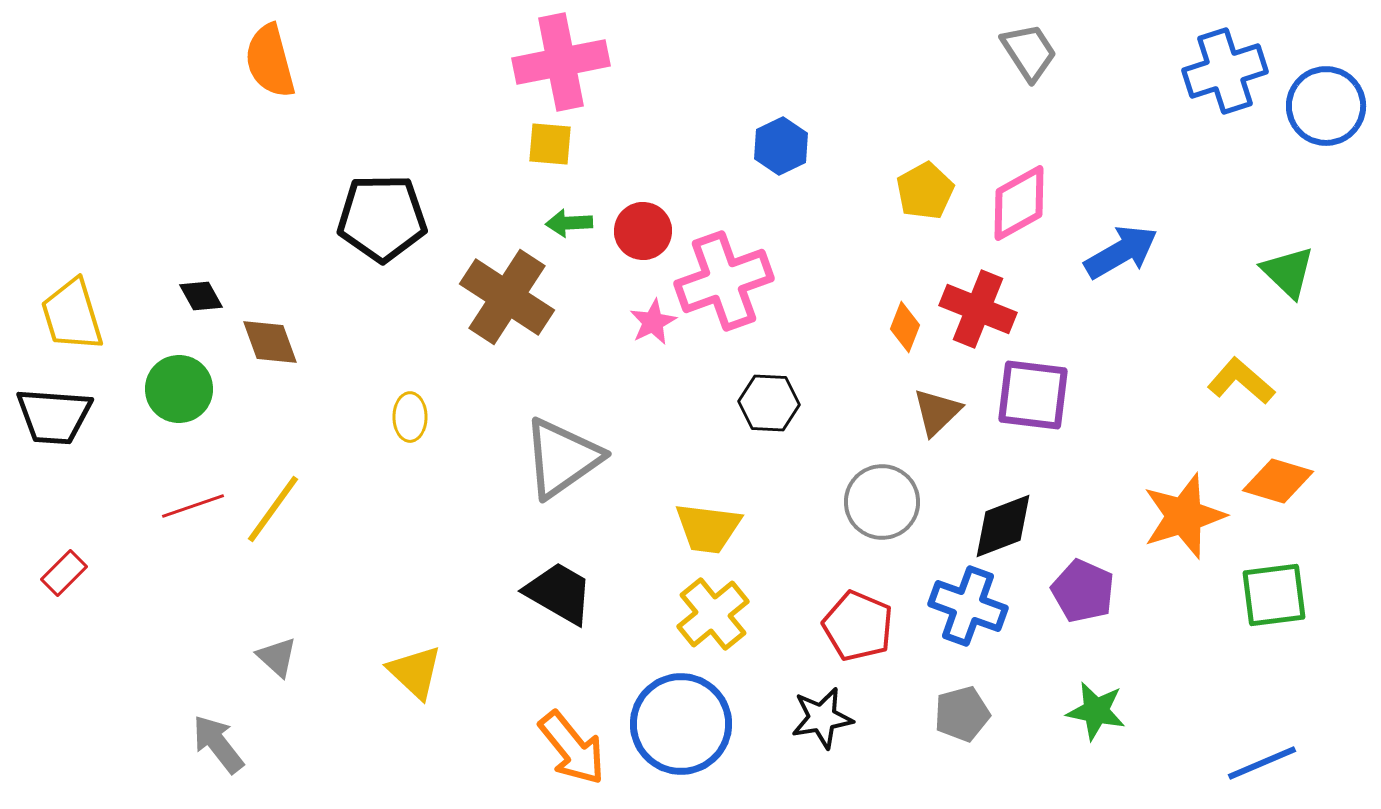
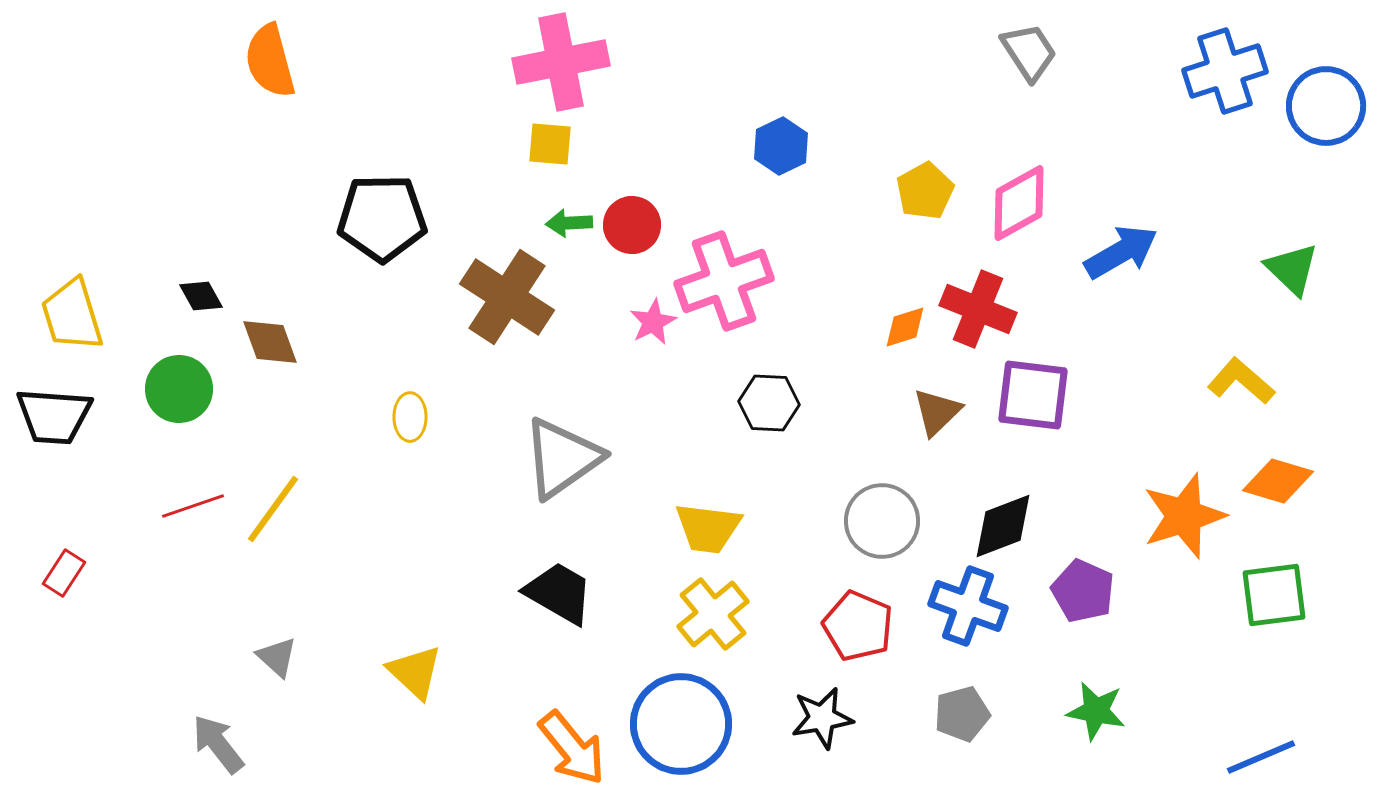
red circle at (643, 231): moved 11 px left, 6 px up
green triangle at (1288, 272): moved 4 px right, 3 px up
orange diamond at (905, 327): rotated 51 degrees clockwise
gray circle at (882, 502): moved 19 px down
red rectangle at (64, 573): rotated 12 degrees counterclockwise
blue line at (1262, 763): moved 1 px left, 6 px up
